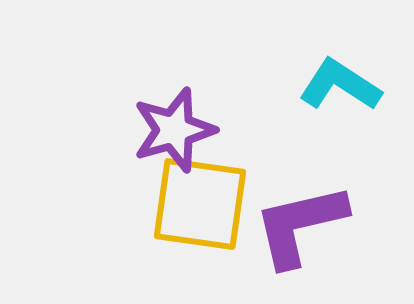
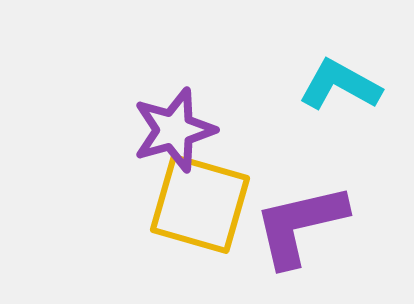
cyan L-shape: rotated 4 degrees counterclockwise
yellow square: rotated 8 degrees clockwise
